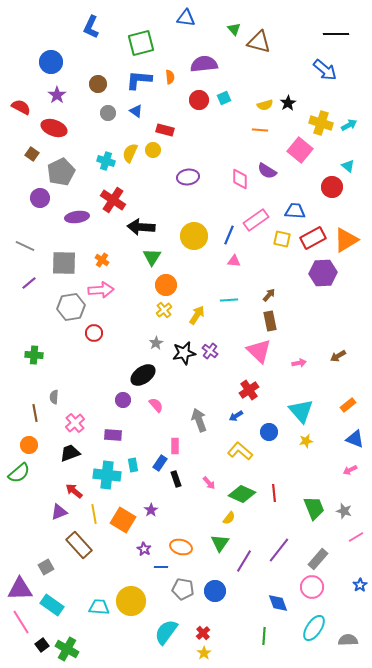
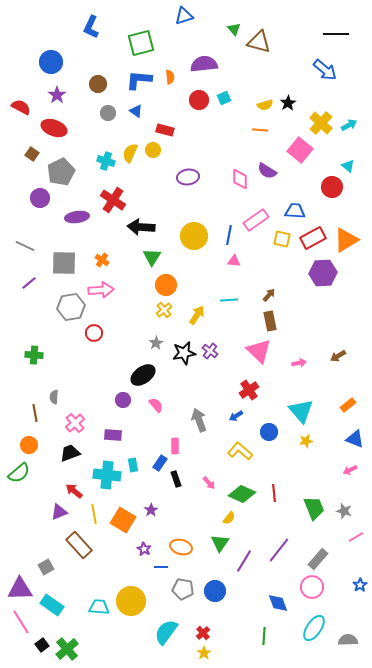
blue triangle at (186, 18): moved 2 px left, 2 px up; rotated 24 degrees counterclockwise
yellow cross at (321, 123): rotated 25 degrees clockwise
blue line at (229, 235): rotated 12 degrees counterclockwise
green cross at (67, 649): rotated 20 degrees clockwise
